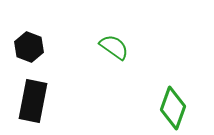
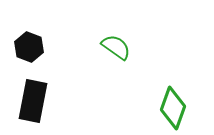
green semicircle: moved 2 px right
